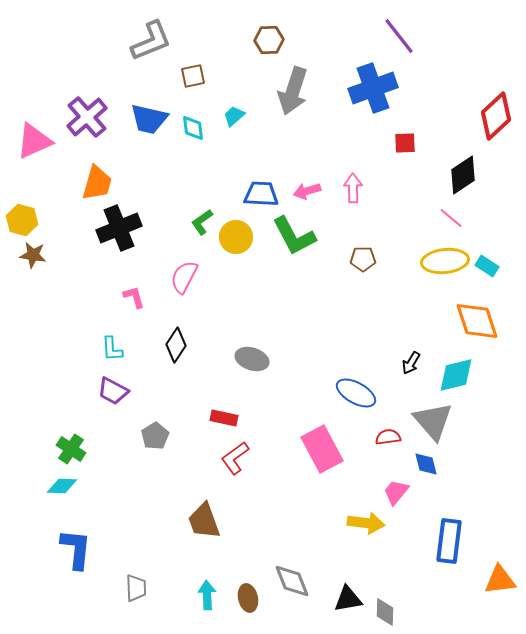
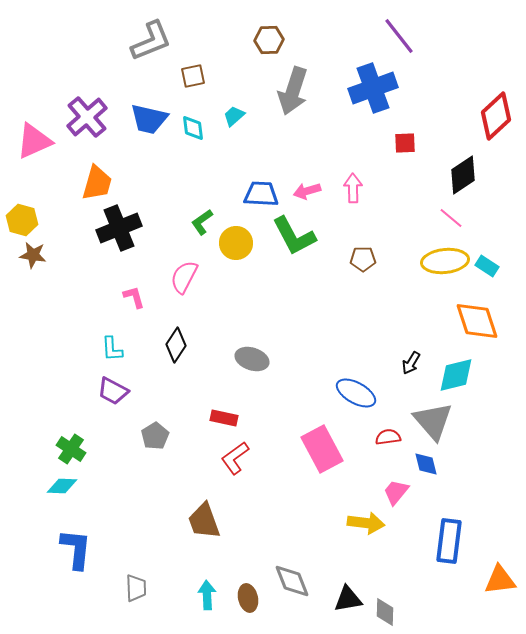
yellow circle at (236, 237): moved 6 px down
